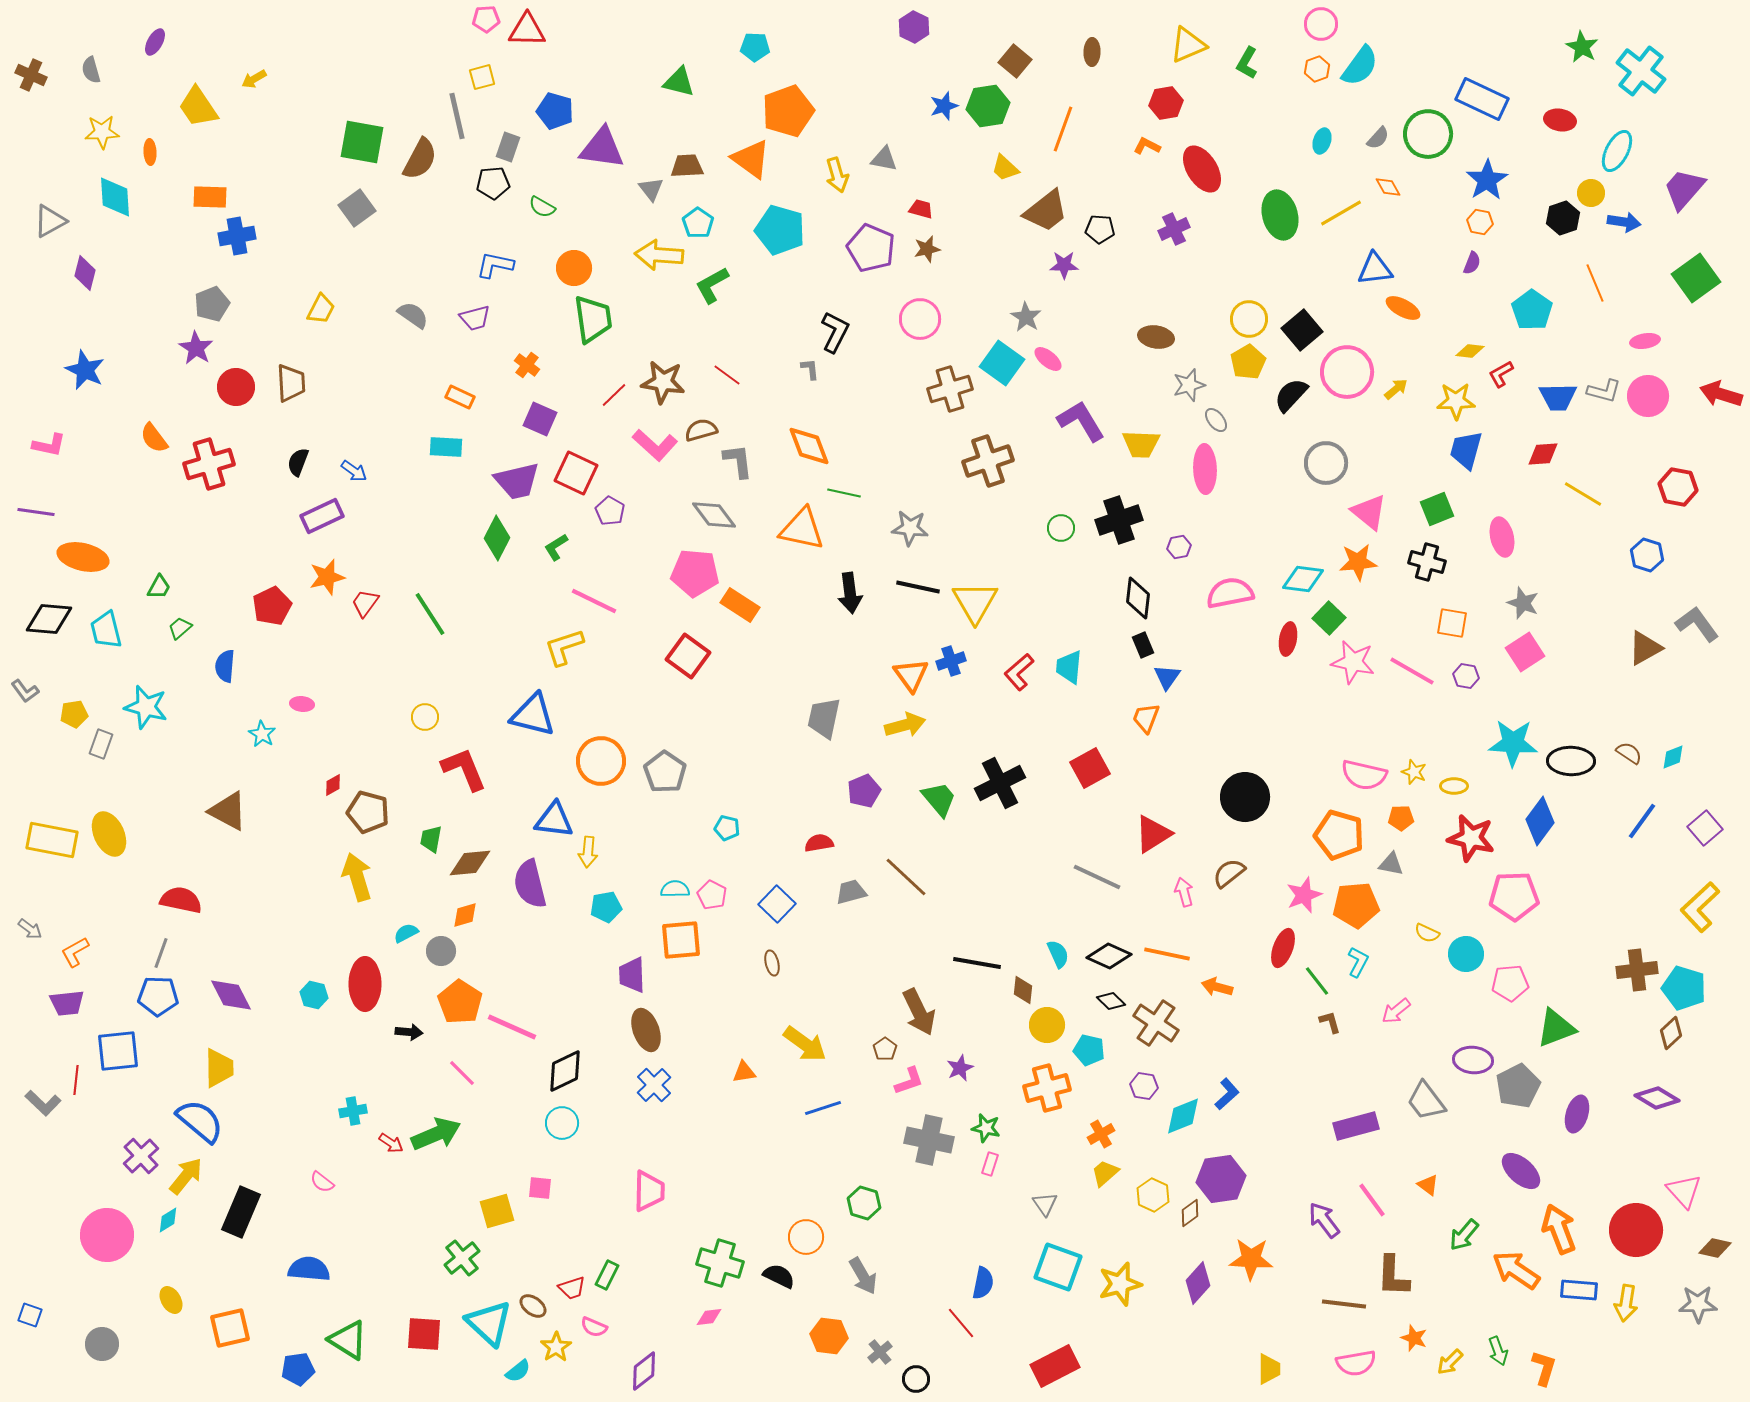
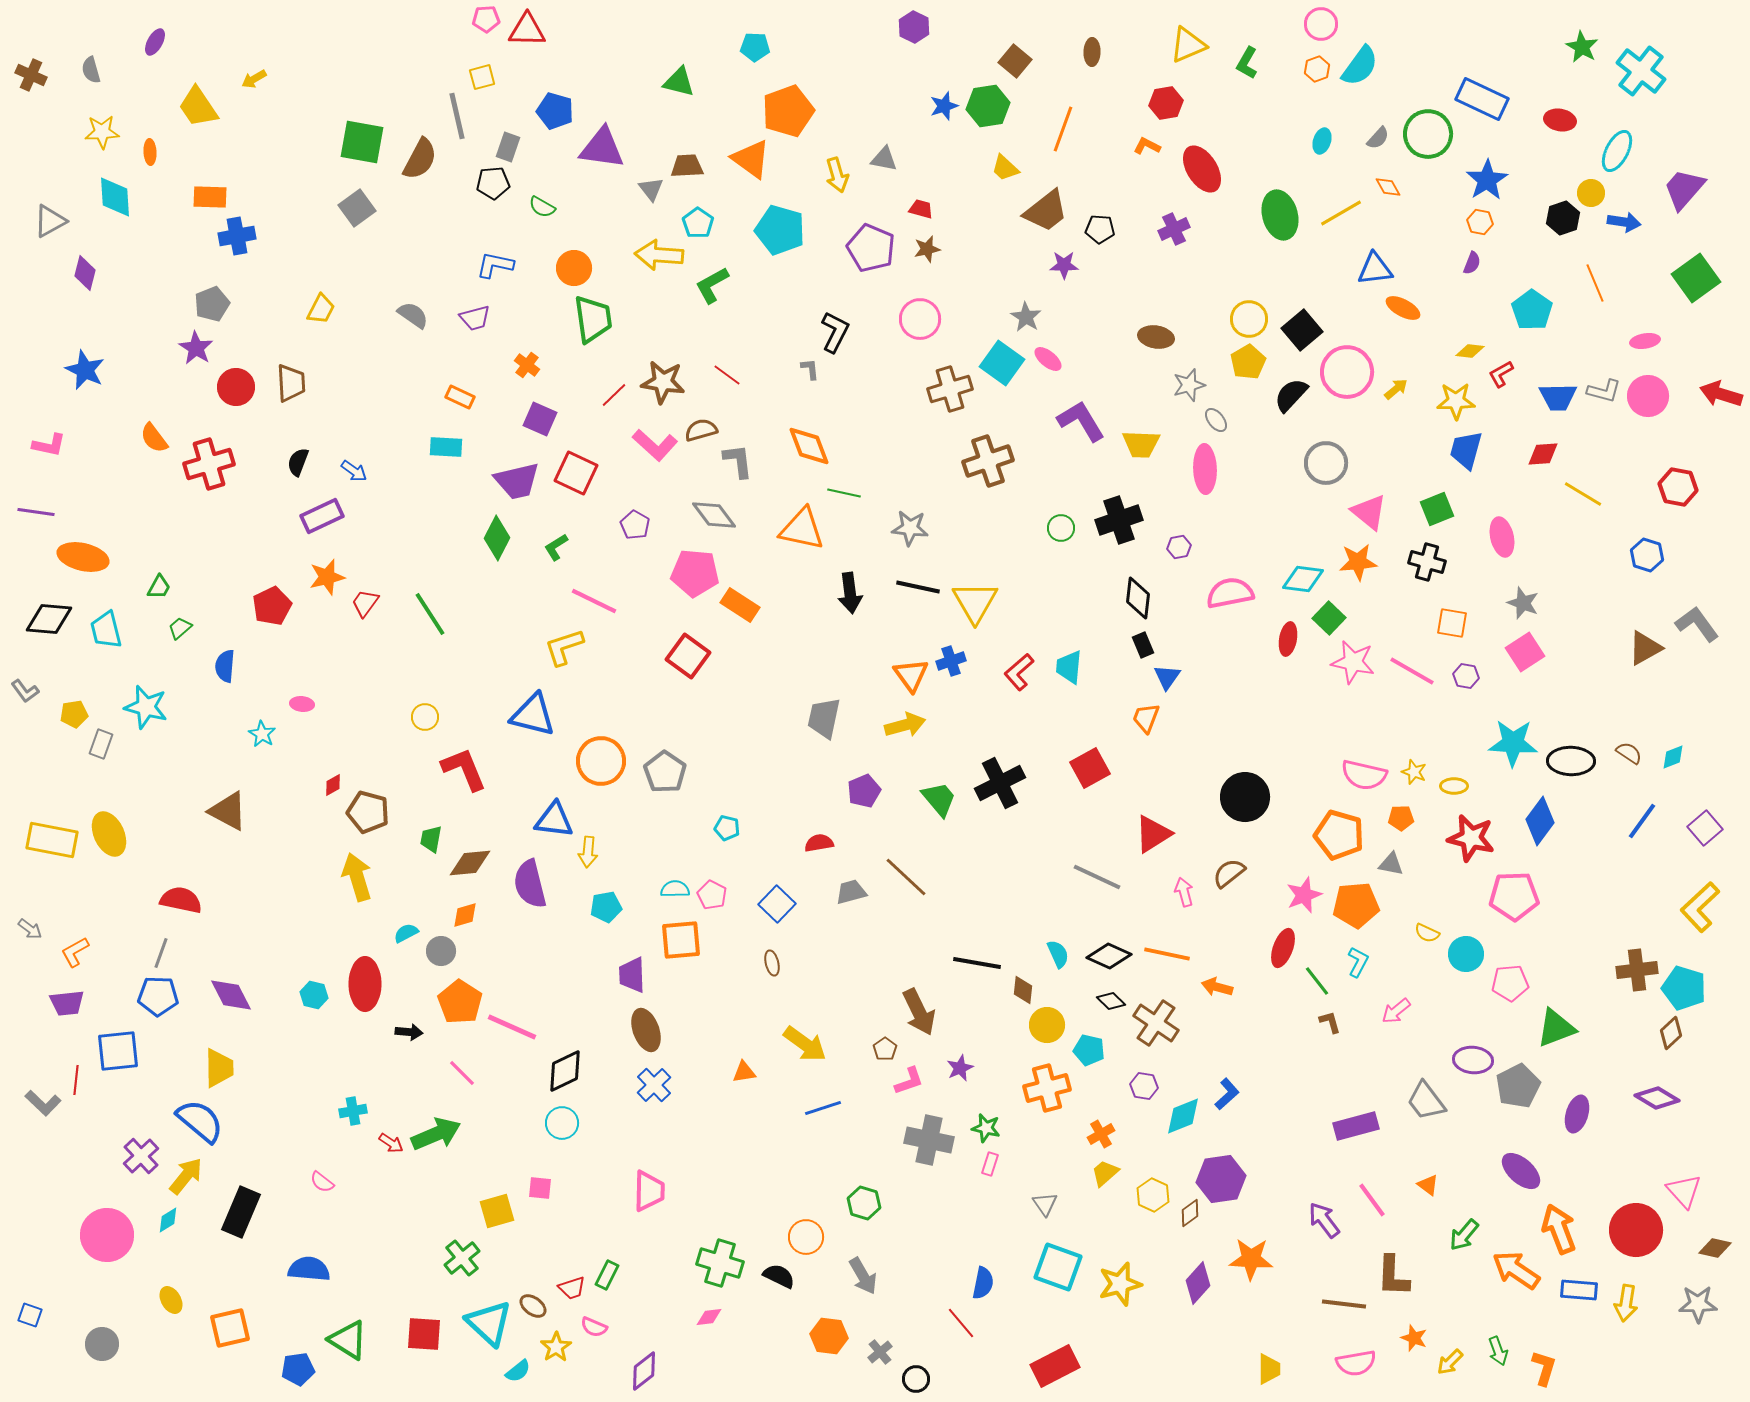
purple pentagon at (610, 511): moved 25 px right, 14 px down
